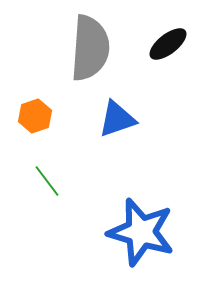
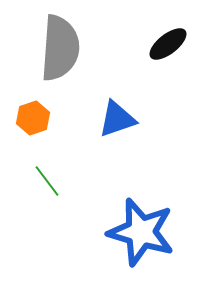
gray semicircle: moved 30 px left
orange hexagon: moved 2 px left, 2 px down
